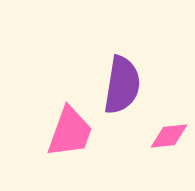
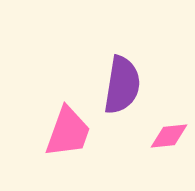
pink trapezoid: moved 2 px left
